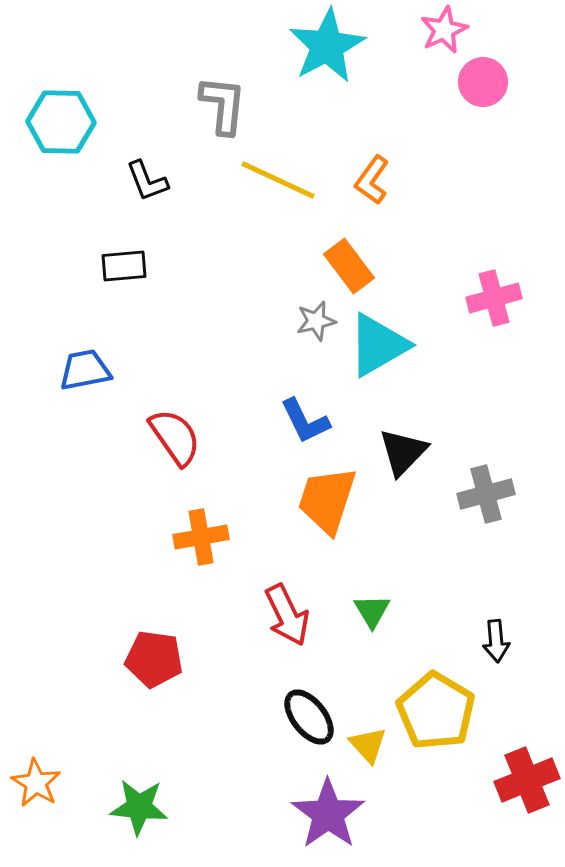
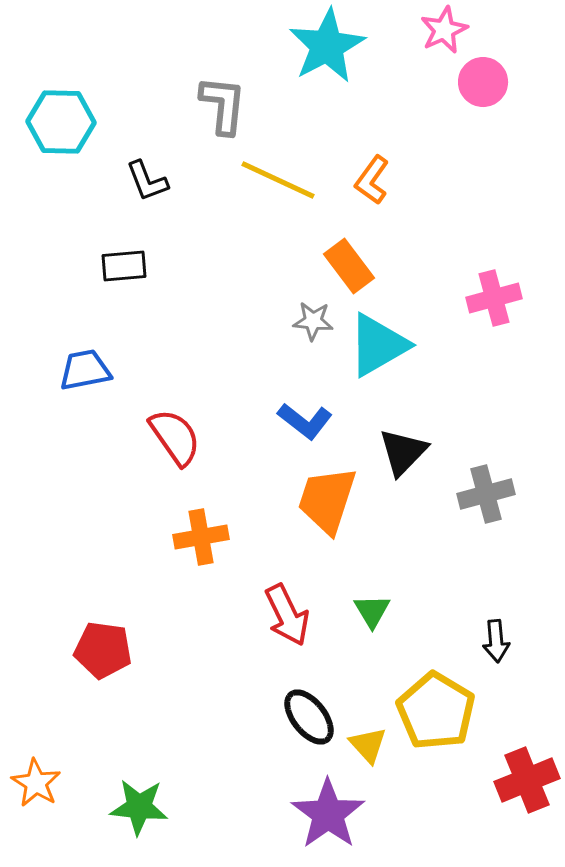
gray star: moved 3 px left; rotated 18 degrees clockwise
blue L-shape: rotated 26 degrees counterclockwise
red pentagon: moved 51 px left, 9 px up
